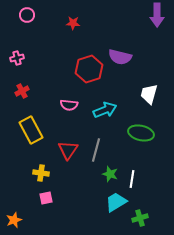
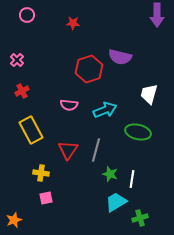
pink cross: moved 2 px down; rotated 32 degrees counterclockwise
green ellipse: moved 3 px left, 1 px up
